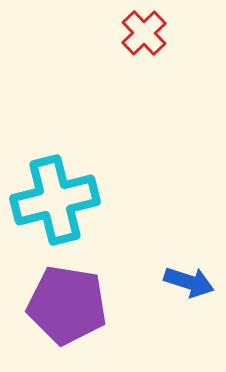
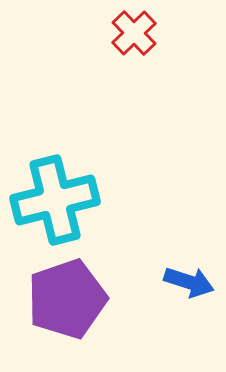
red cross: moved 10 px left
purple pentagon: moved 6 px up; rotated 28 degrees counterclockwise
